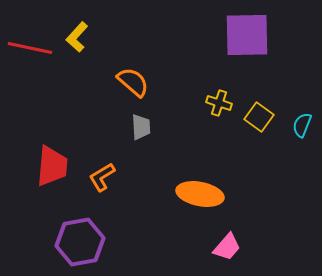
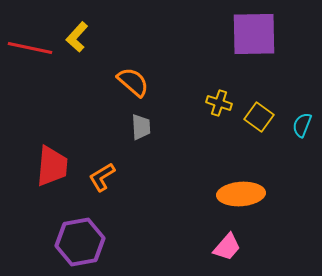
purple square: moved 7 px right, 1 px up
orange ellipse: moved 41 px right; rotated 15 degrees counterclockwise
